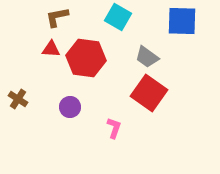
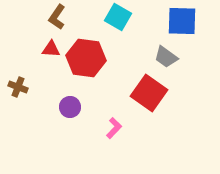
brown L-shape: rotated 45 degrees counterclockwise
gray trapezoid: moved 19 px right
brown cross: moved 12 px up; rotated 12 degrees counterclockwise
pink L-shape: rotated 25 degrees clockwise
